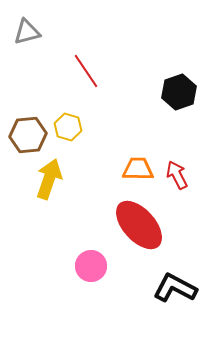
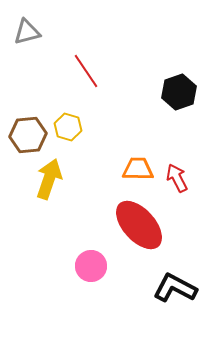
red arrow: moved 3 px down
